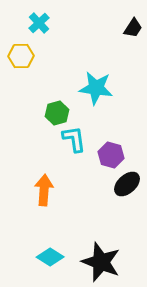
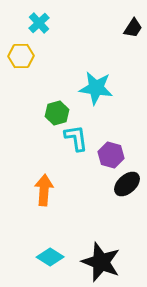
cyan L-shape: moved 2 px right, 1 px up
